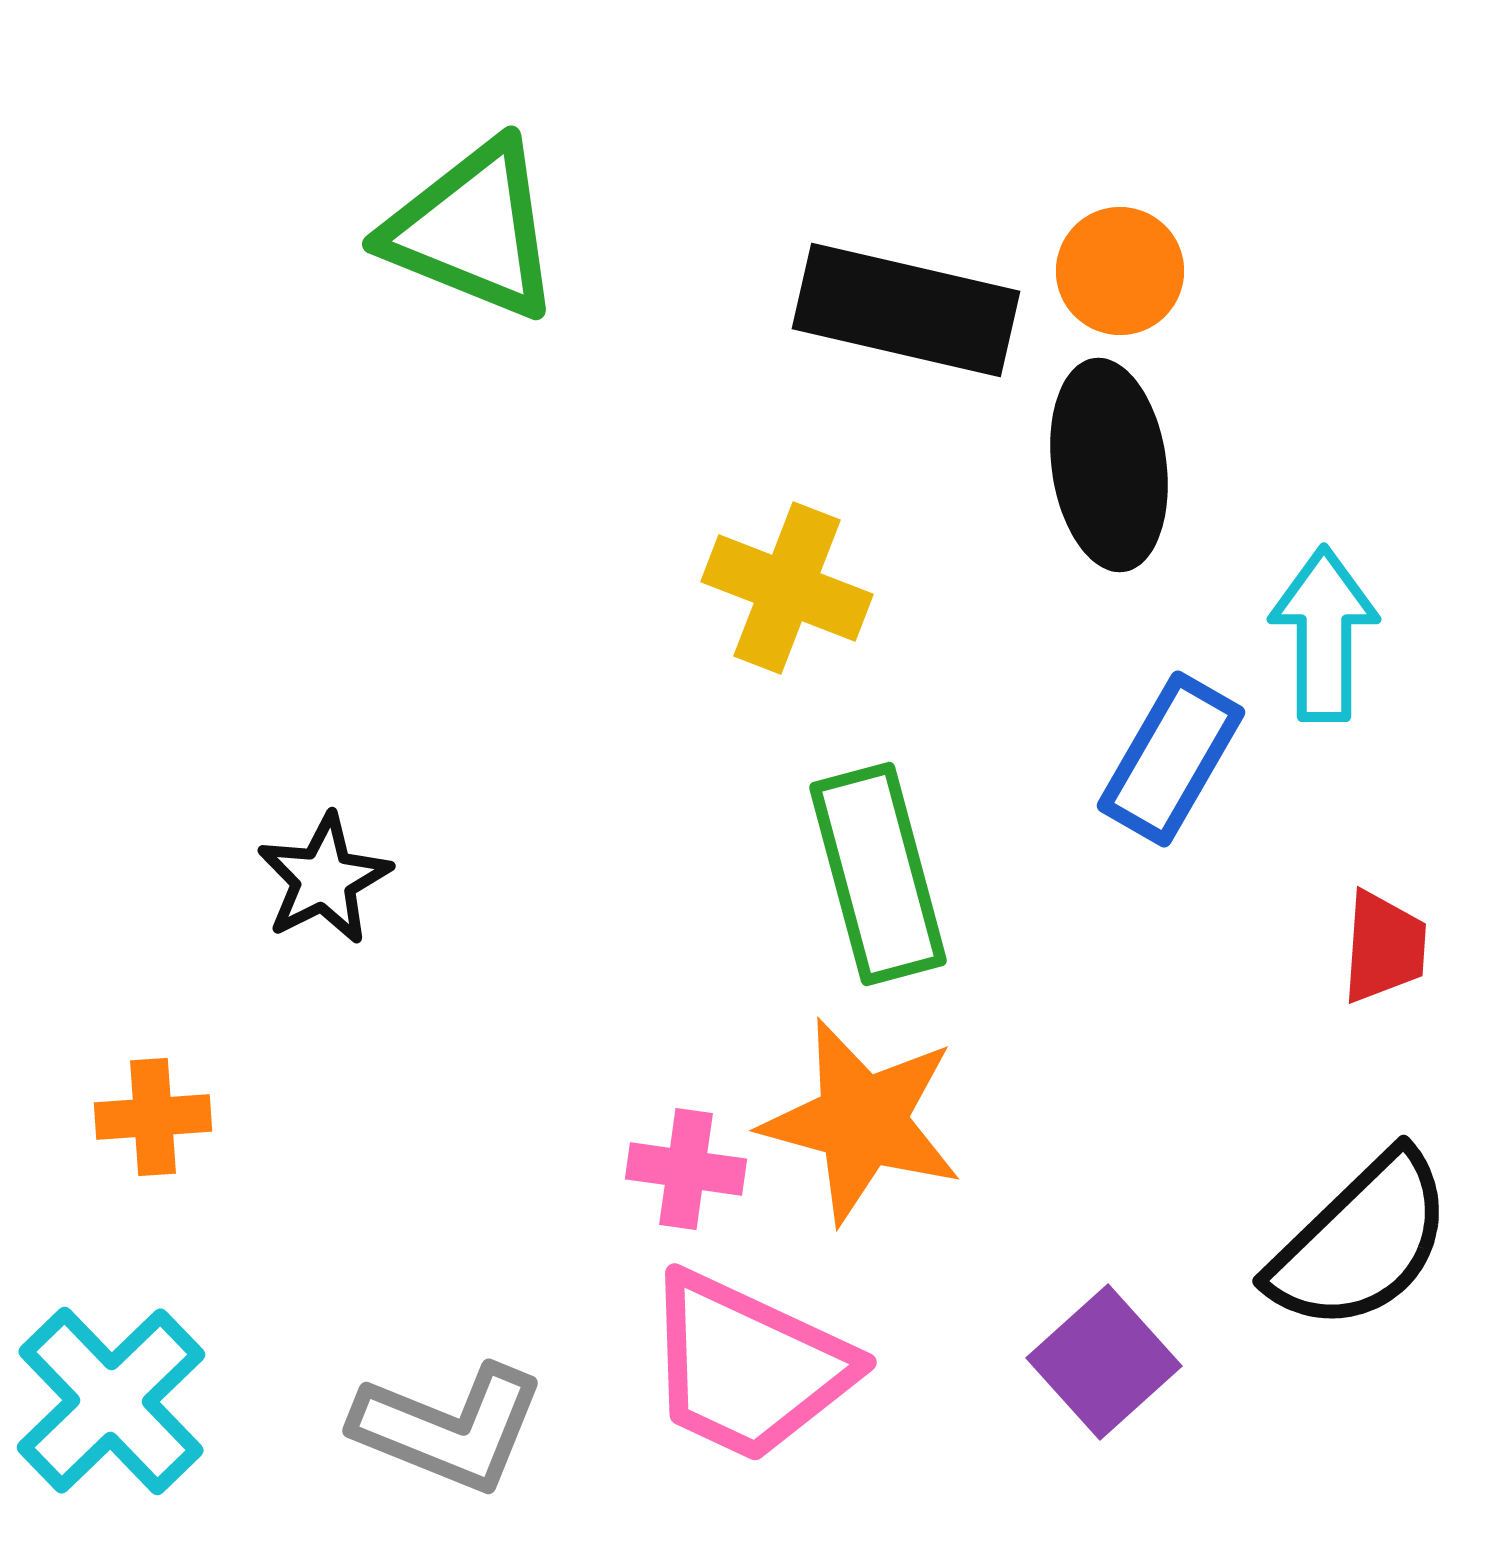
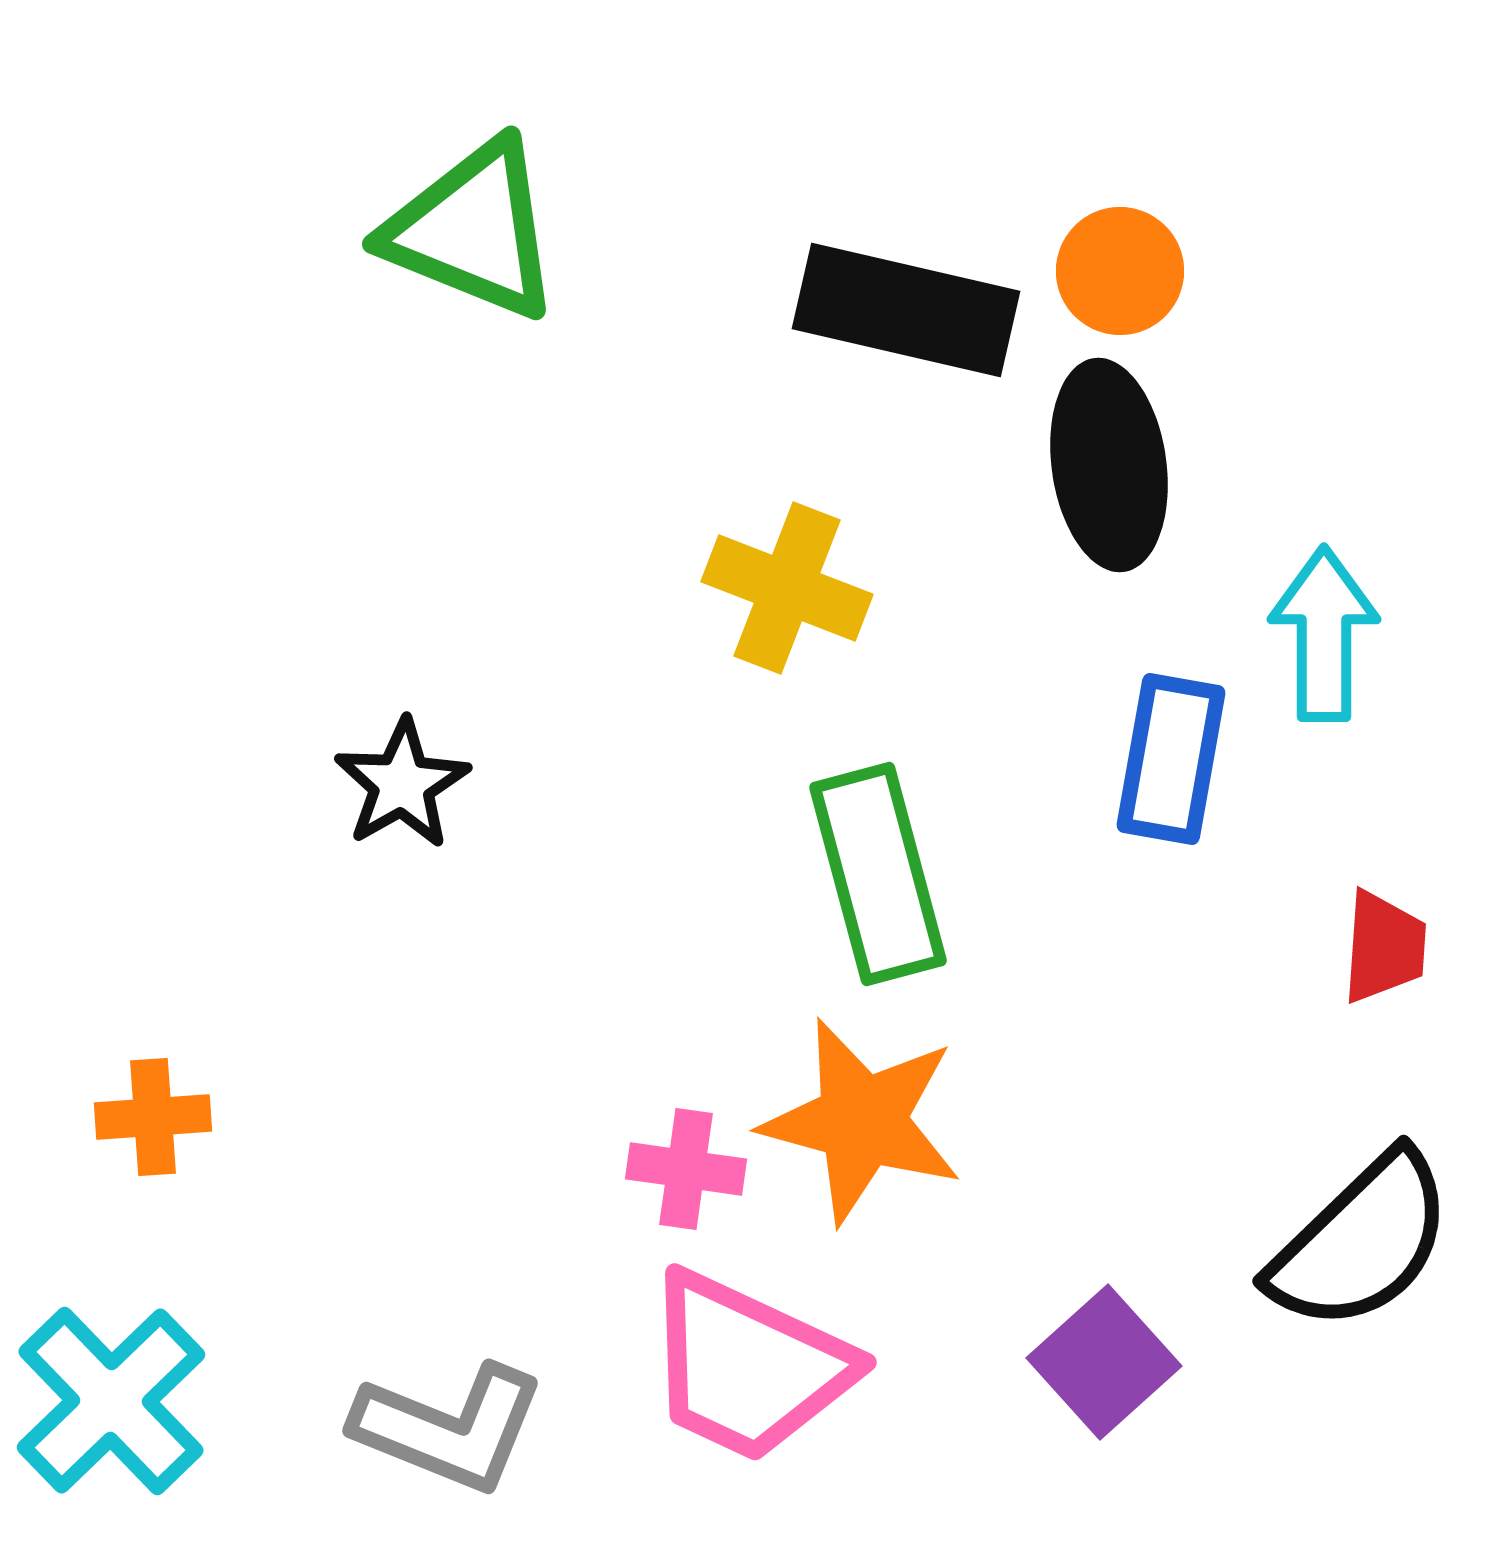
blue rectangle: rotated 20 degrees counterclockwise
black star: moved 78 px right, 95 px up; rotated 3 degrees counterclockwise
